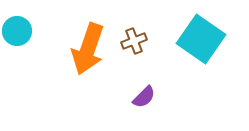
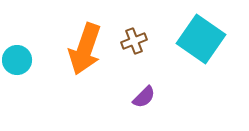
cyan circle: moved 29 px down
orange arrow: moved 3 px left
